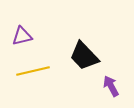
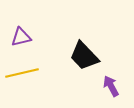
purple triangle: moved 1 px left, 1 px down
yellow line: moved 11 px left, 2 px down
